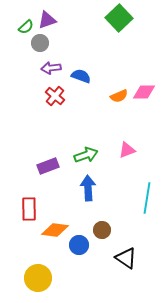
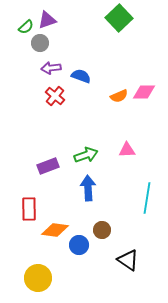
pink triangle: rotated 18 degrees clockwise
black triangle: moved 2 px right, 2 px down
